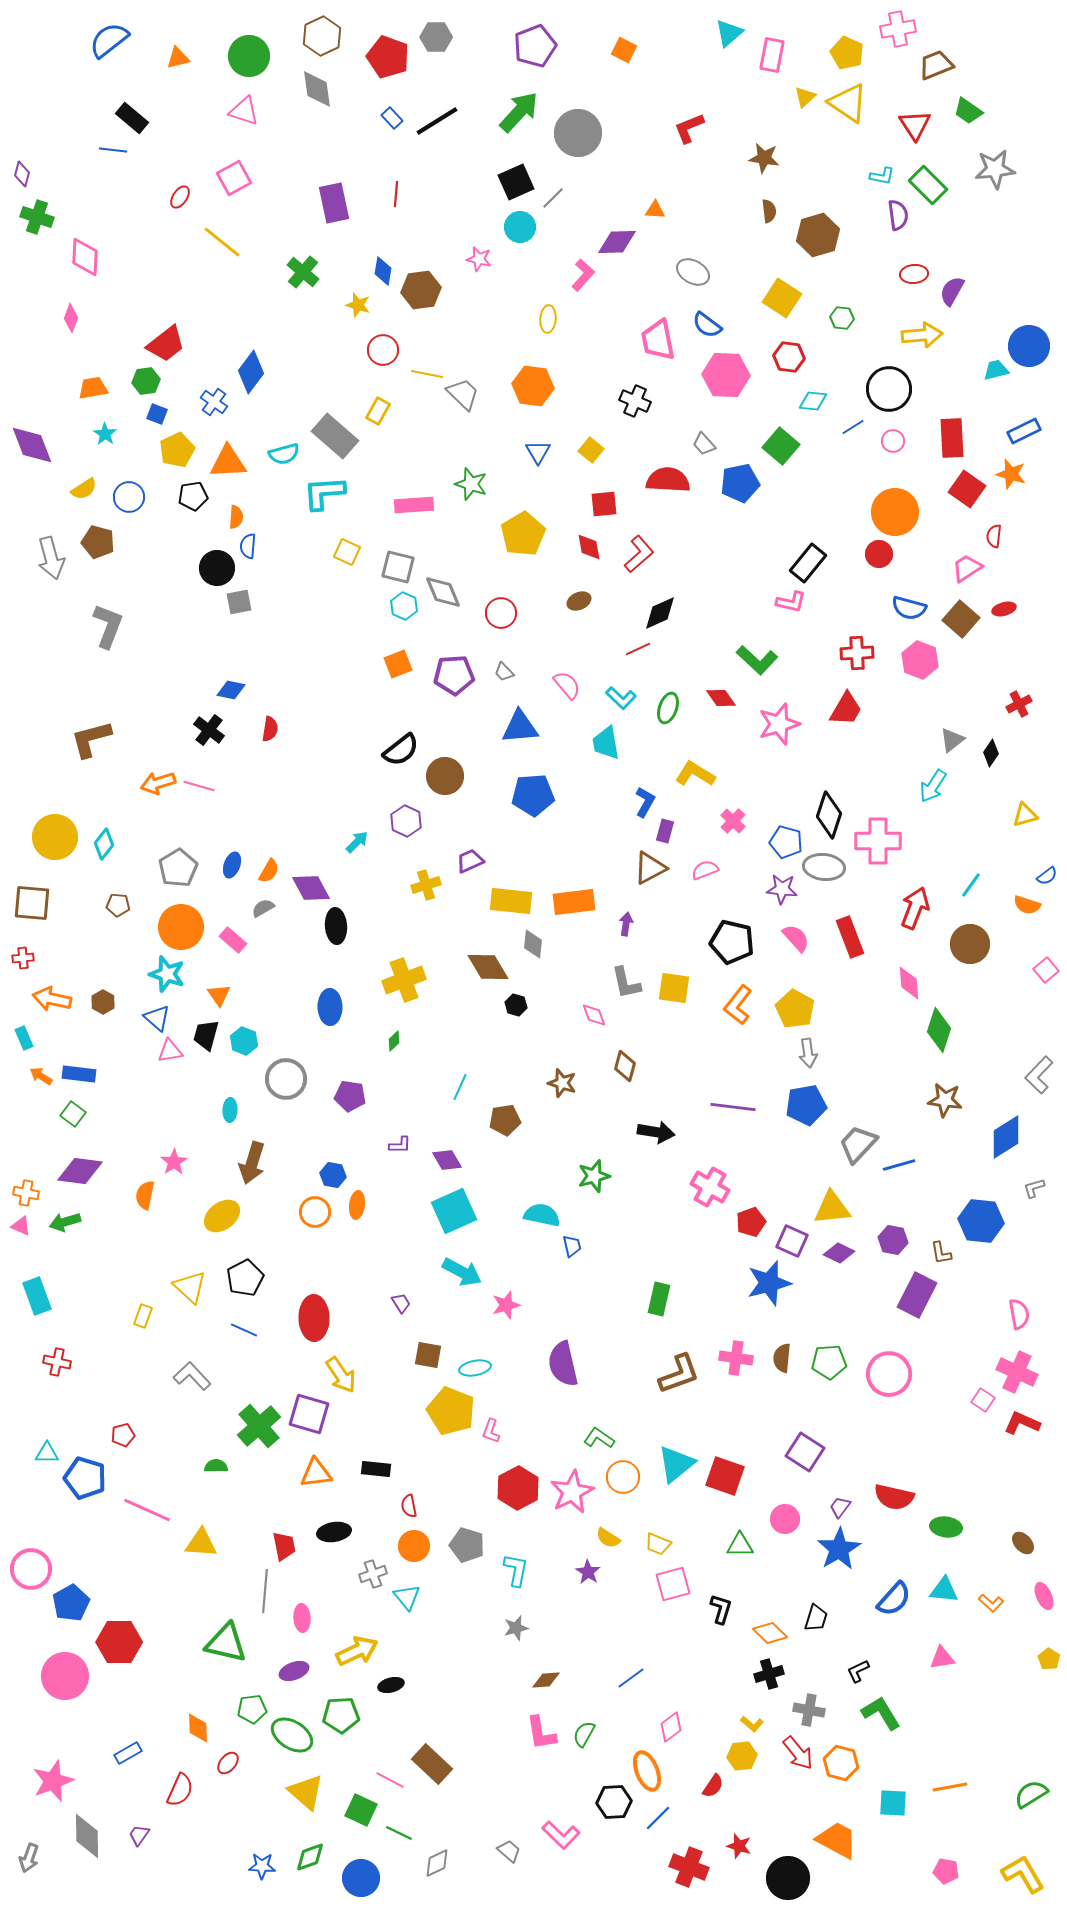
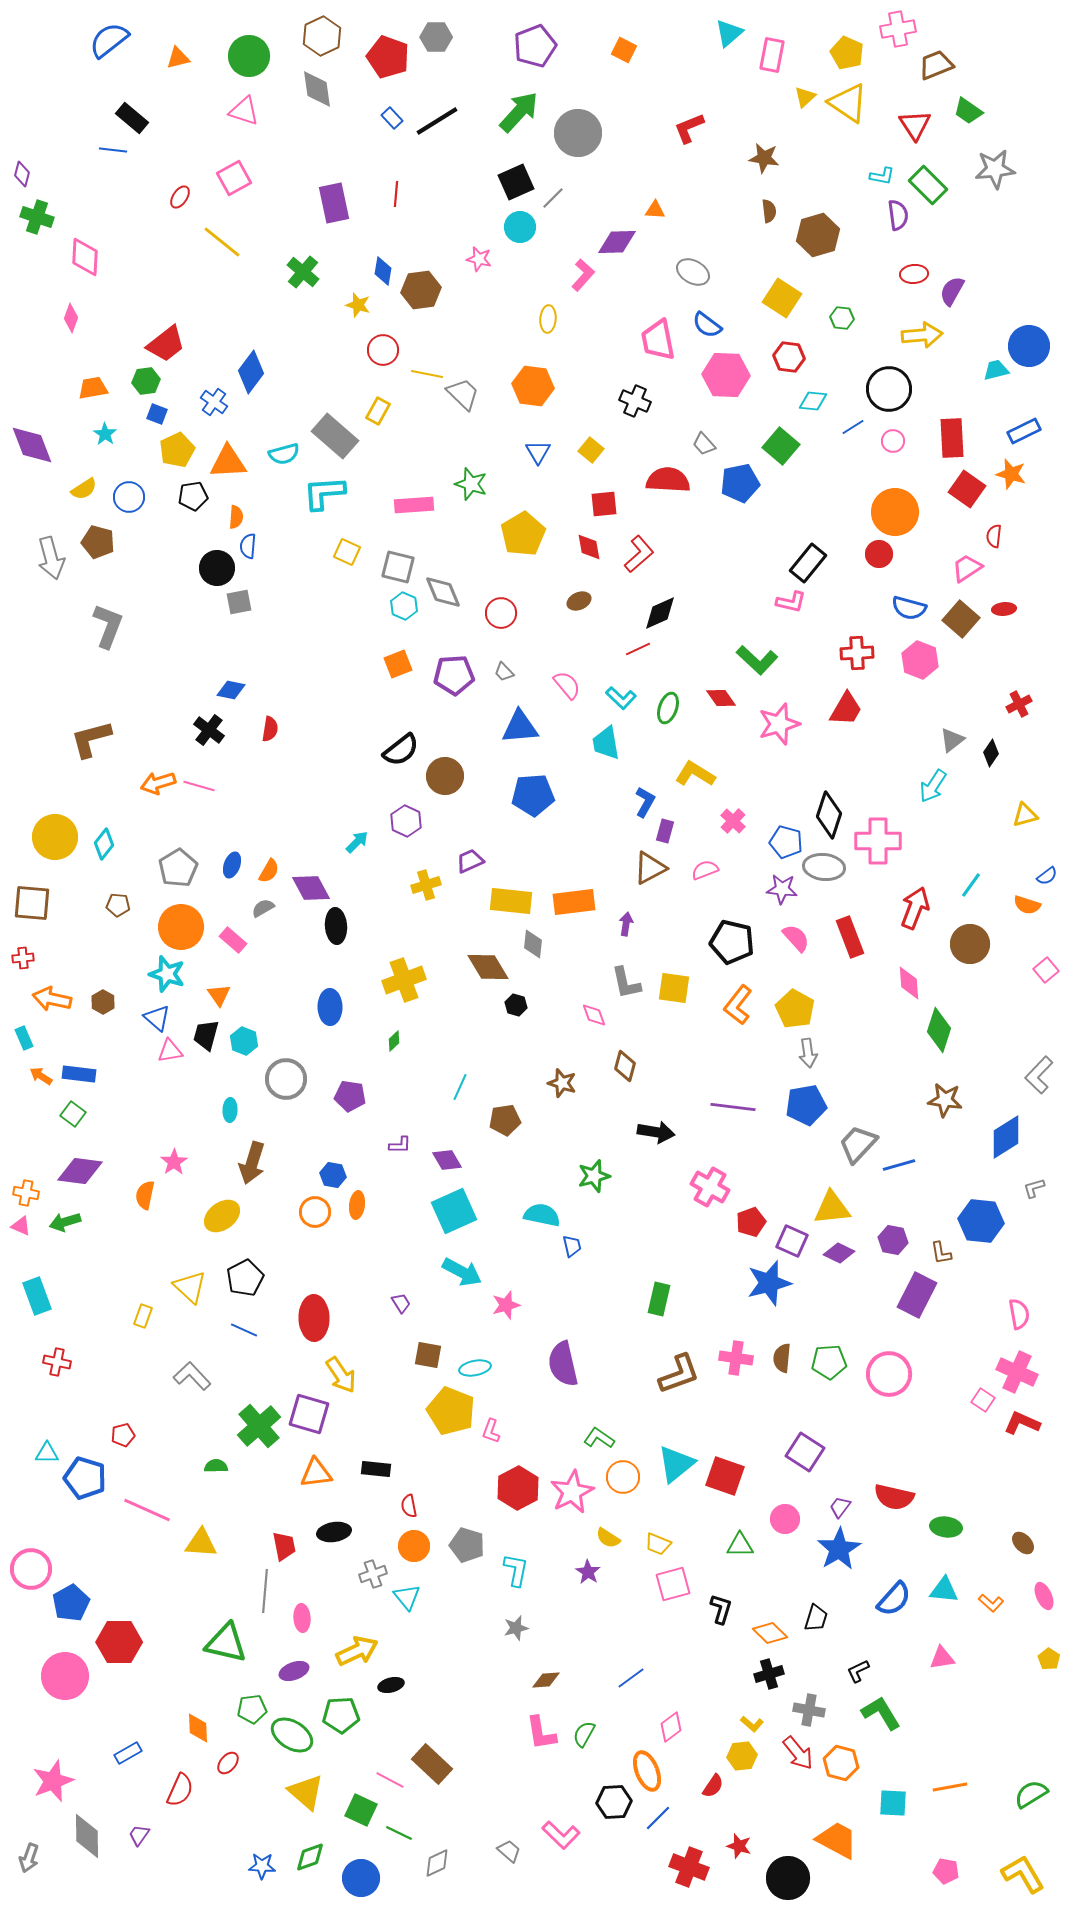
red ellipse at (1004, 609): rotated 10 degrees clockwise
